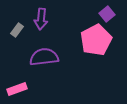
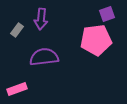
purple square: rotated 21 degrees clockwise
pink pentagon: rotated 20 degrees clockwise
